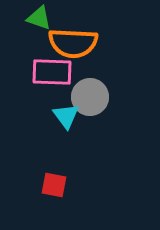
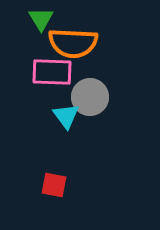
green triangle: moved 2 px right, 1 px down; rotated 40 degrees clockwise
